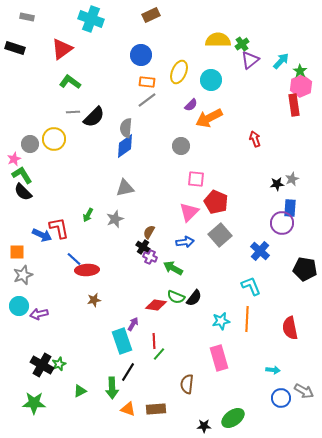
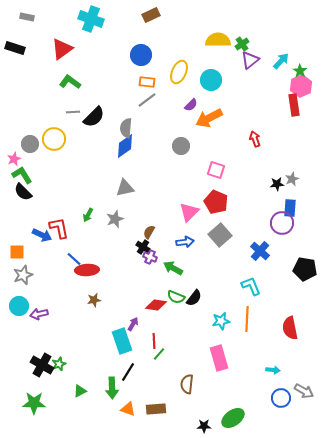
pink square at (196, 179): moved 20 px right, 9 px up; rotated 12 degrees clockwise
